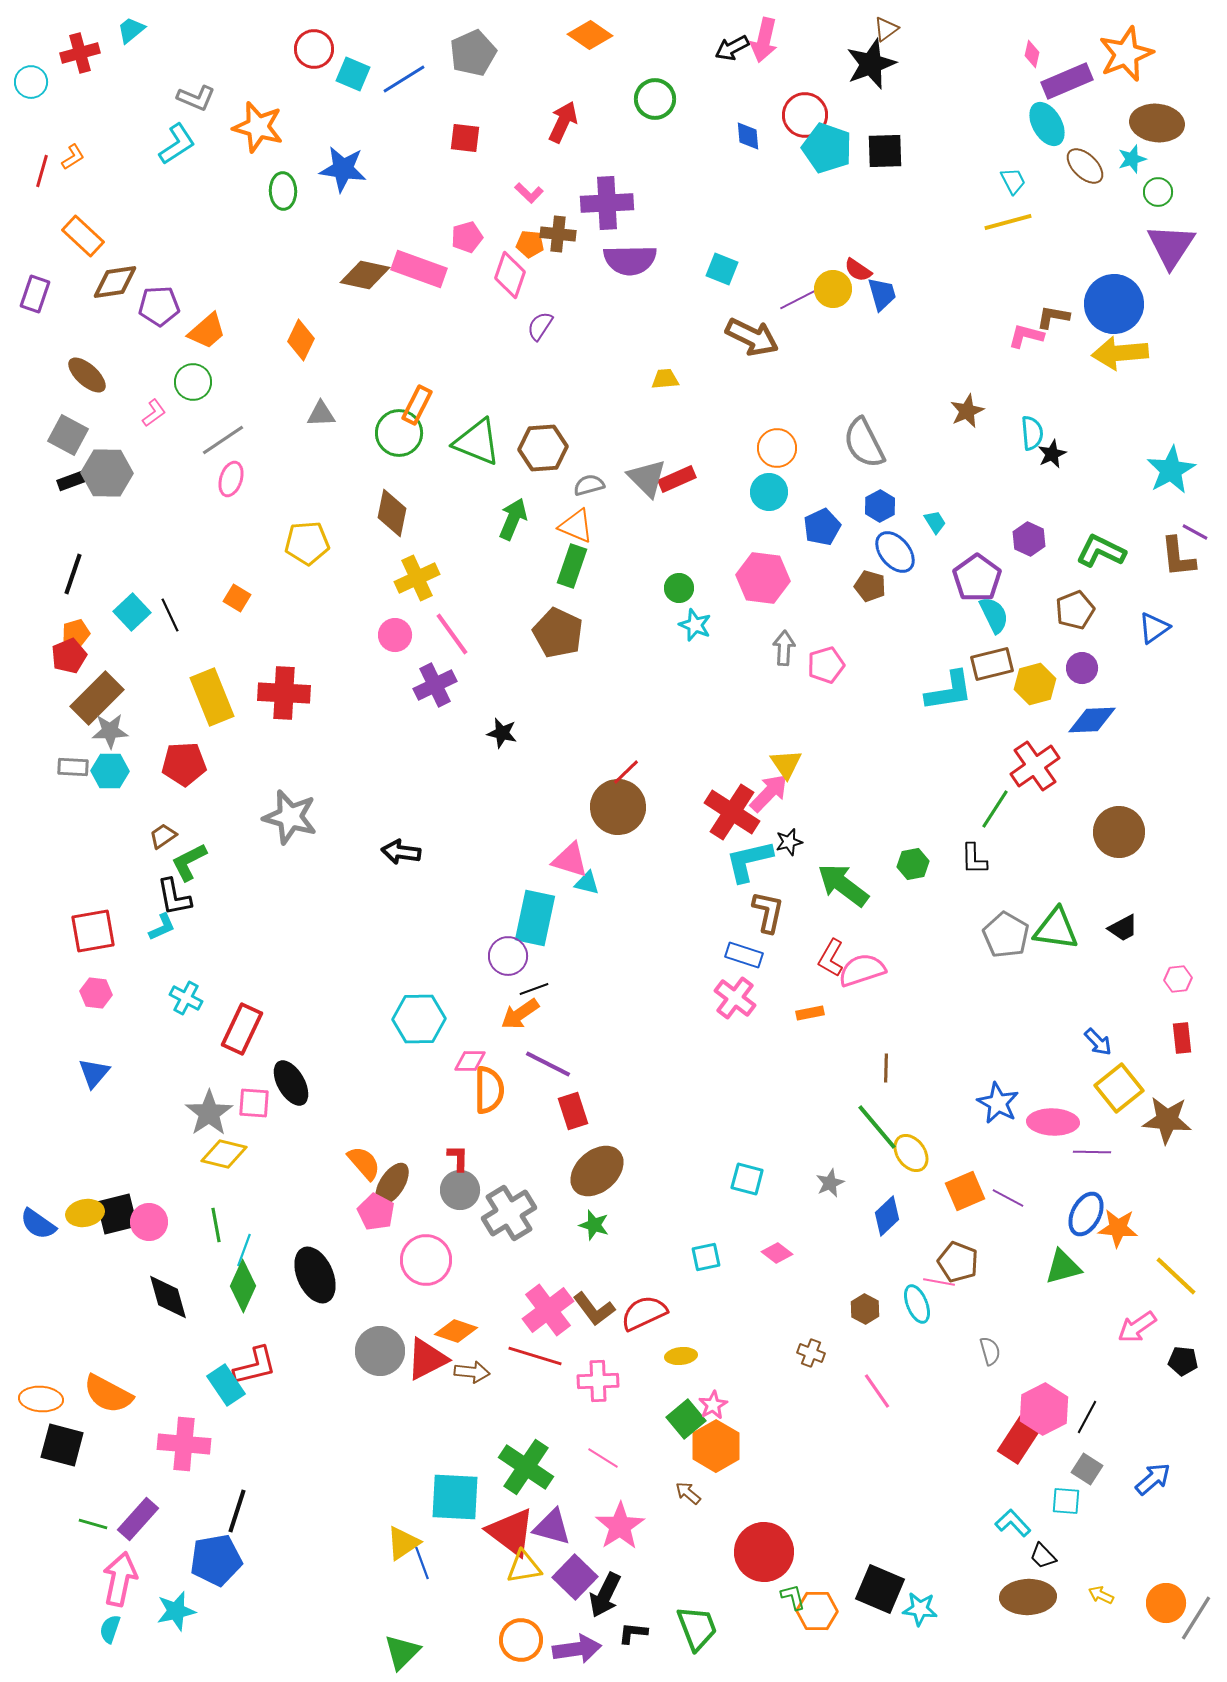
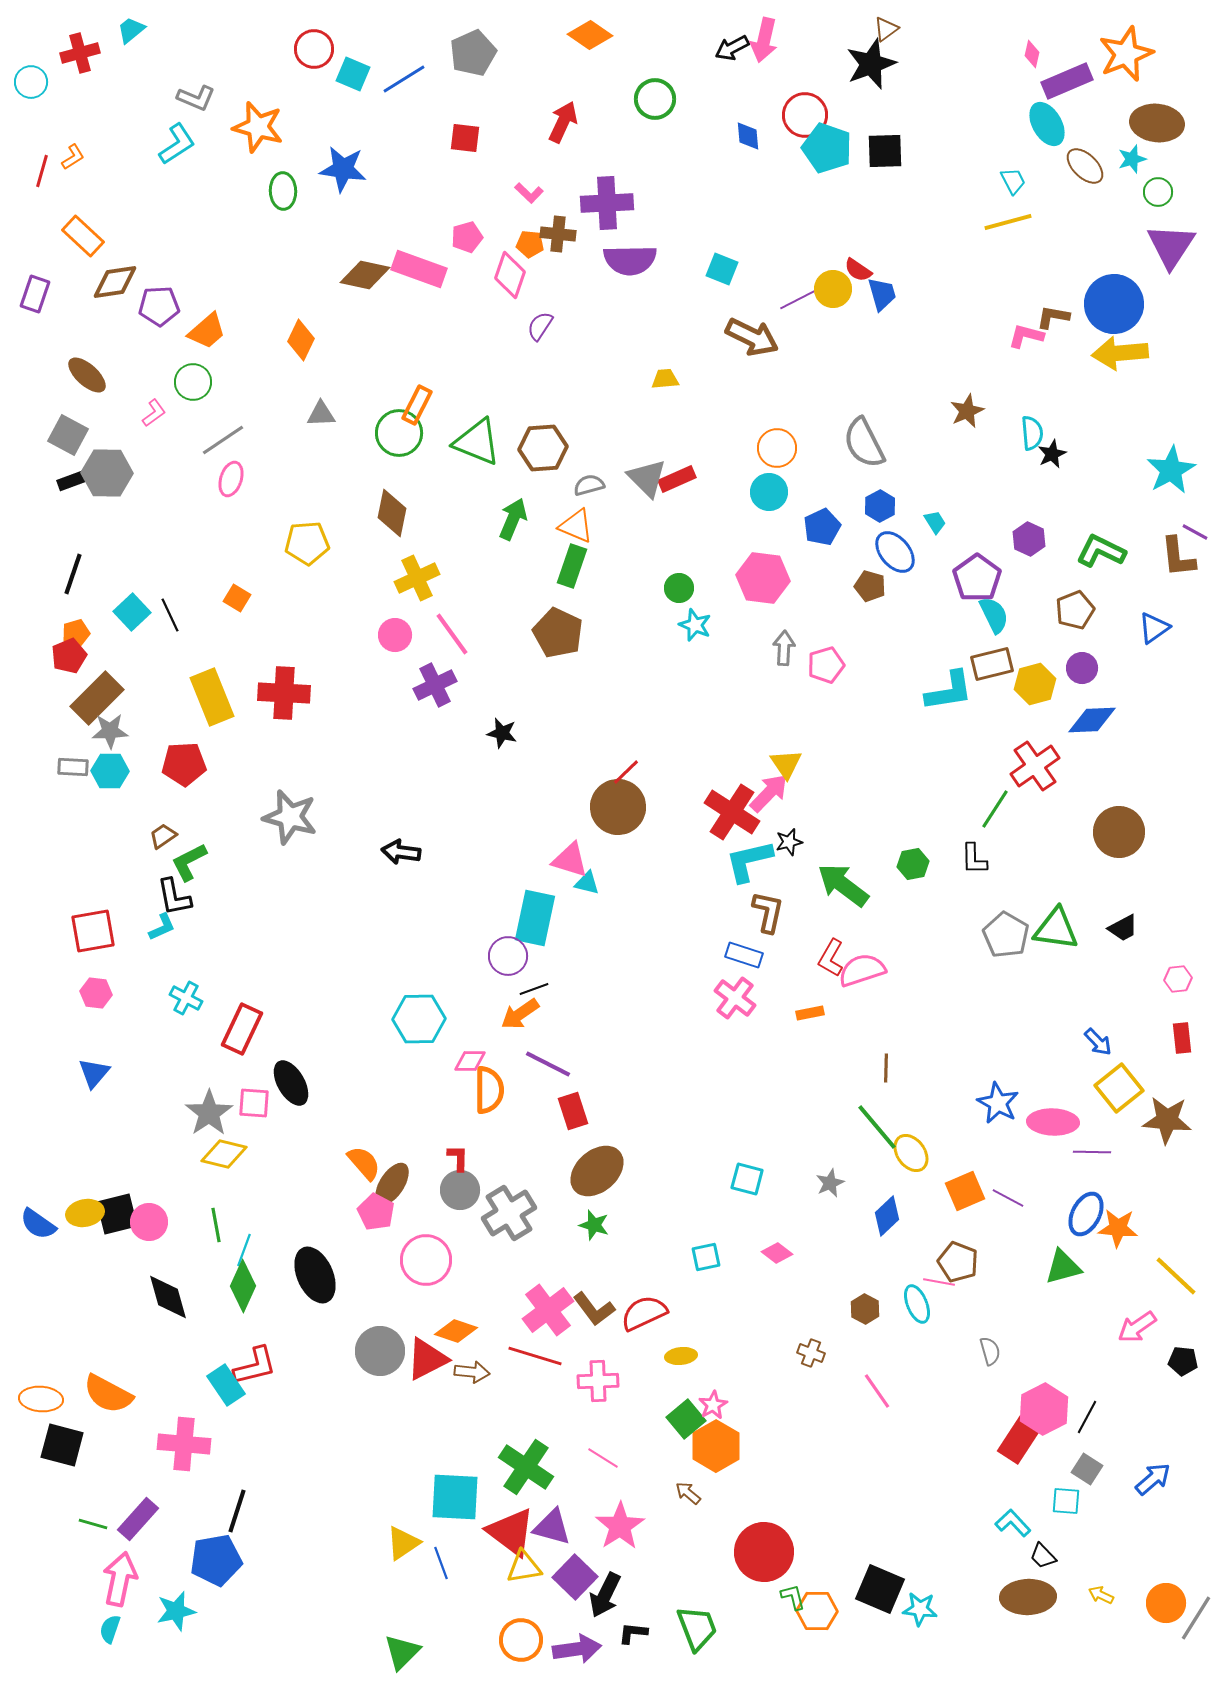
blue line at (422, 1563): moved 19 px right
